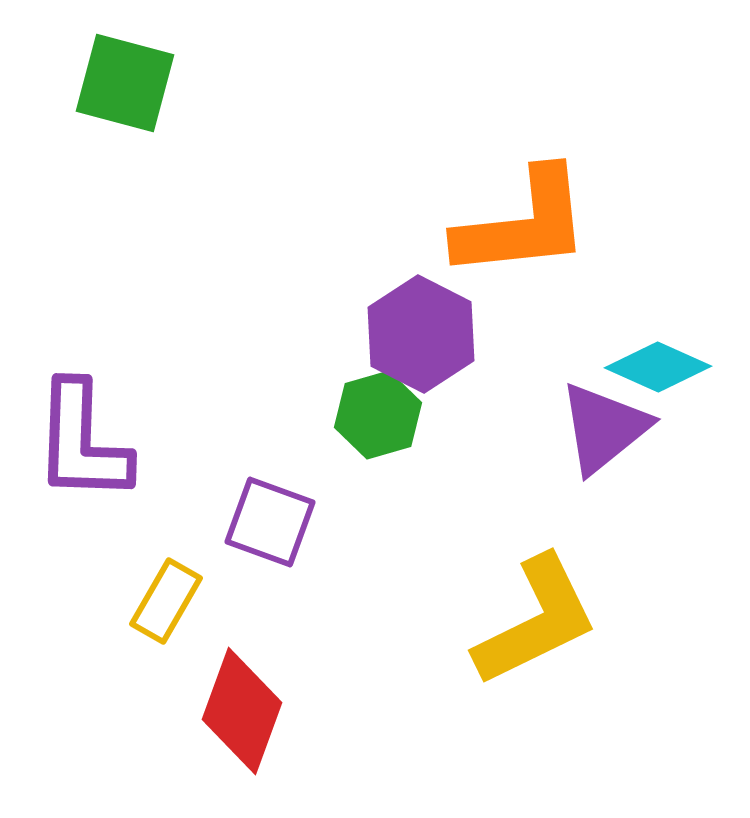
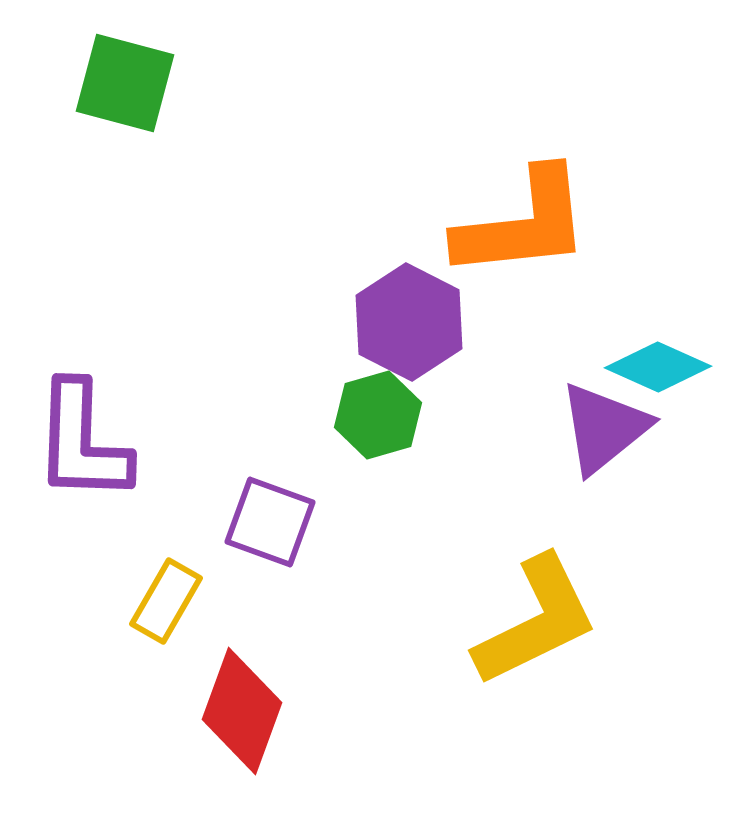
purple hexagon: moved 12 px left, 12 px up
